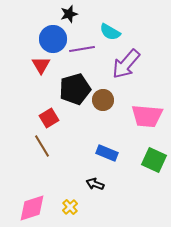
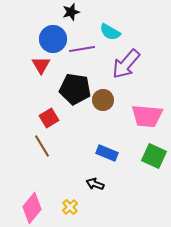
black star: moved 2 px right, 2 px up
black pentagon: rotated 24 degrees clockwise
green square: moved 4 px up
pink diamond: rotated 32 degrees counterclockwise
